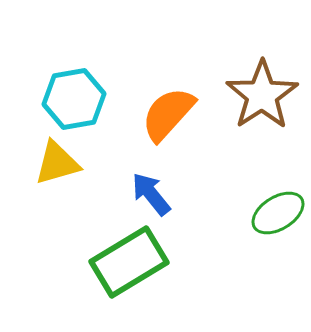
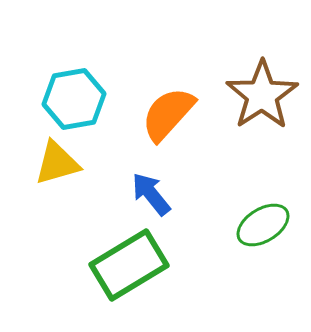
green ellipse: moved 15 px left, 12 px down
green rectangle: moved 3 px down
